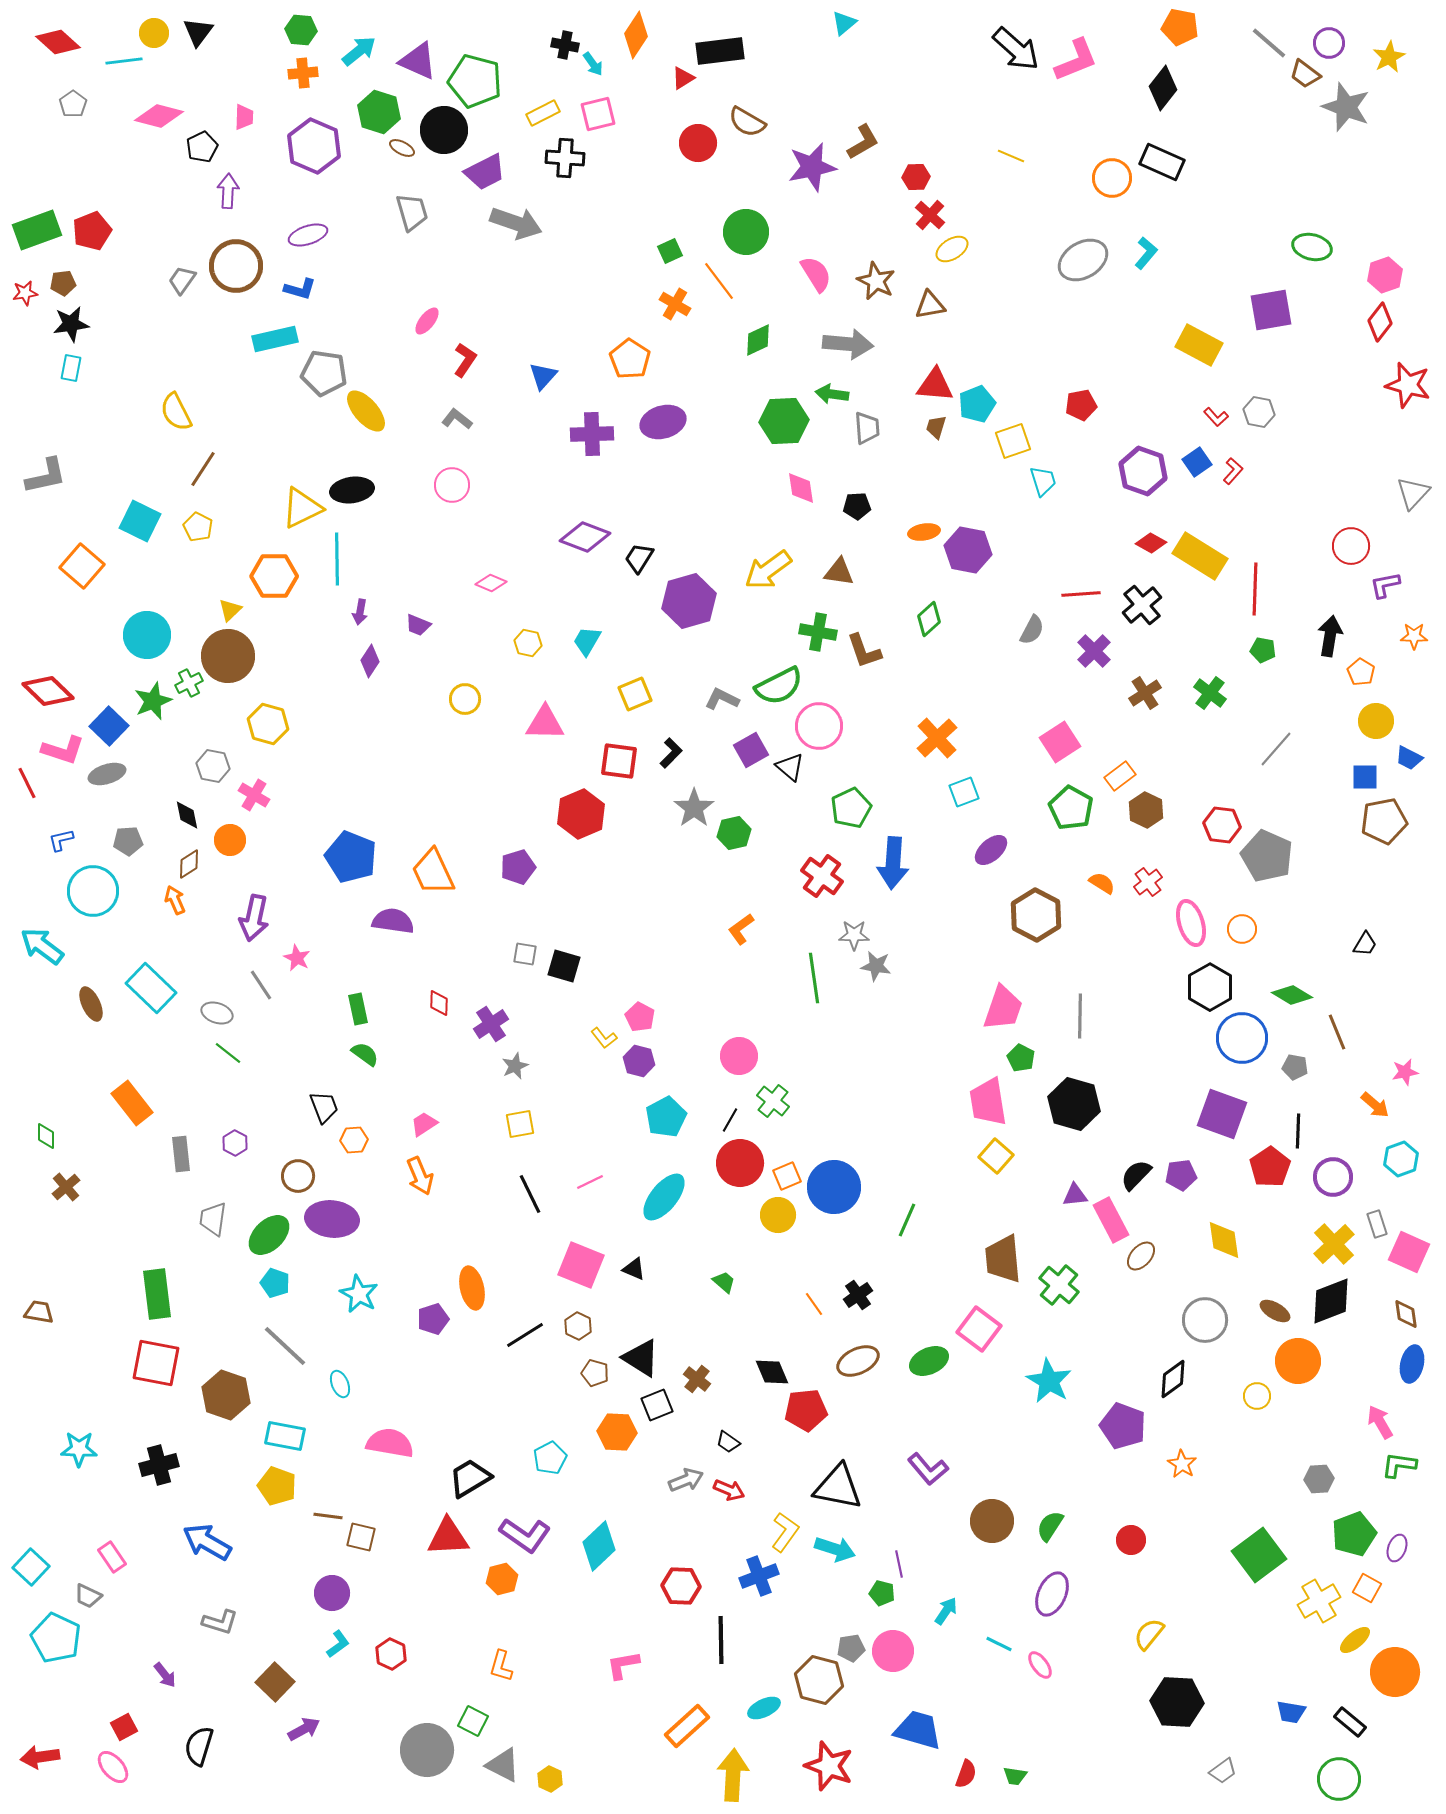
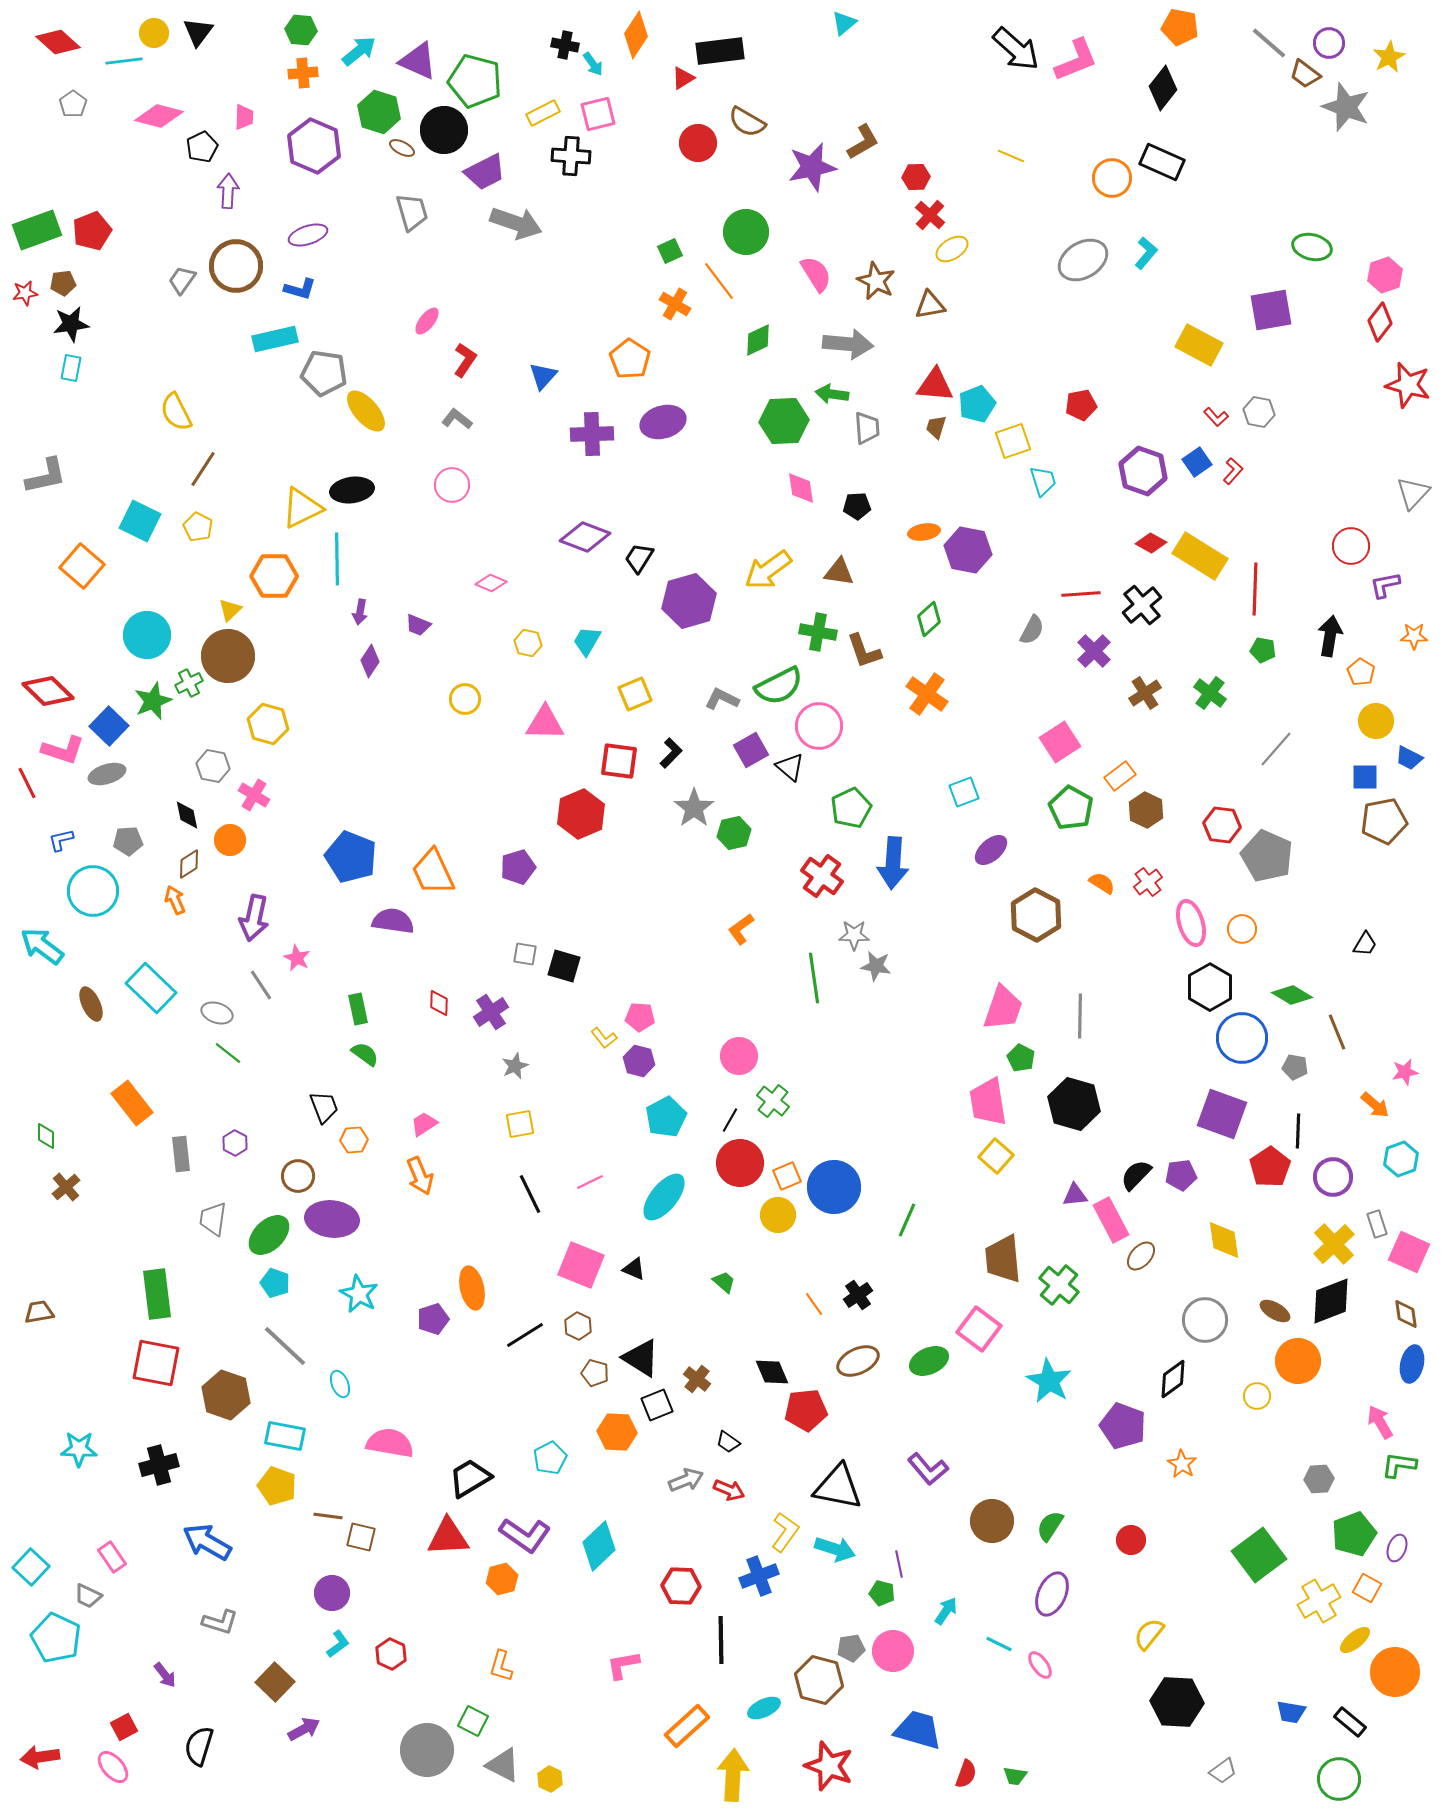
black cross at (565, 158): moved 6 px right, 2 px up
orange cross at (937, 738): moved 10 px left, 44 px up; rotated 12 degrees counterclockwise
pink pentagon at (640, 1017): rotated 24 degrees counterclockwise
purple cross at (491, 1024): moved 12 px up
brown trapezoid at (39, 1312): rotated 20 degrees counterclockwise
